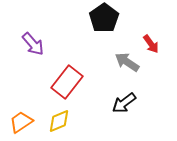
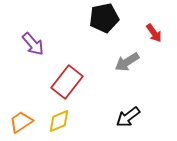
black pentagon: rotated 24 degrees clockwise
red arrow: moved 3 px right, 11 px up
gray arrow: rotated 65 degrees counterclockwise
black arrow: moved 4 px right, 14 px down
